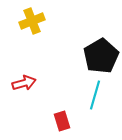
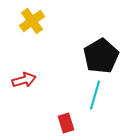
yellow cross: rotated 15 degrees counterclockwise
red arrow: moved 3 px up
red rectangle: moved 4 px right, 2 px down
